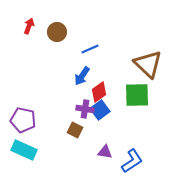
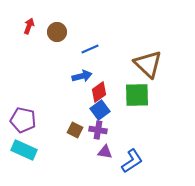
blue arrow: rotated 138 degrees counterclockwise
purple cross: moved 13 px right, 21 px down
